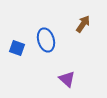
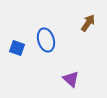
brown arrow: moved 5 px right, 1 px up
purple triangle: moved 4 px right
